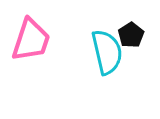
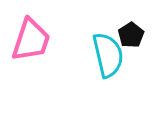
cyan semicircle: moved 1 px right, 3 px down
